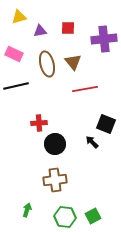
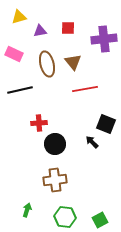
black line: moved 4 px right, 4 px down
green square: moved 7 px right, 4 px down
